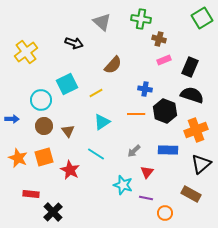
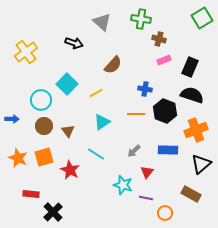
cyan square: rotated 20 degrees counterclockwise
